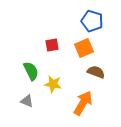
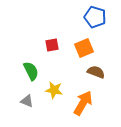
blue pentagon: moved 3 px right, 4 px up
yellow star: moved 1 px right, 6 px down
